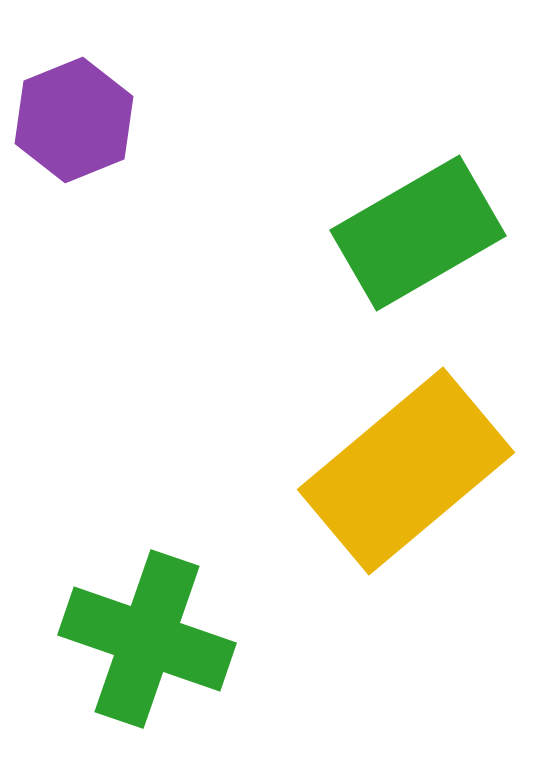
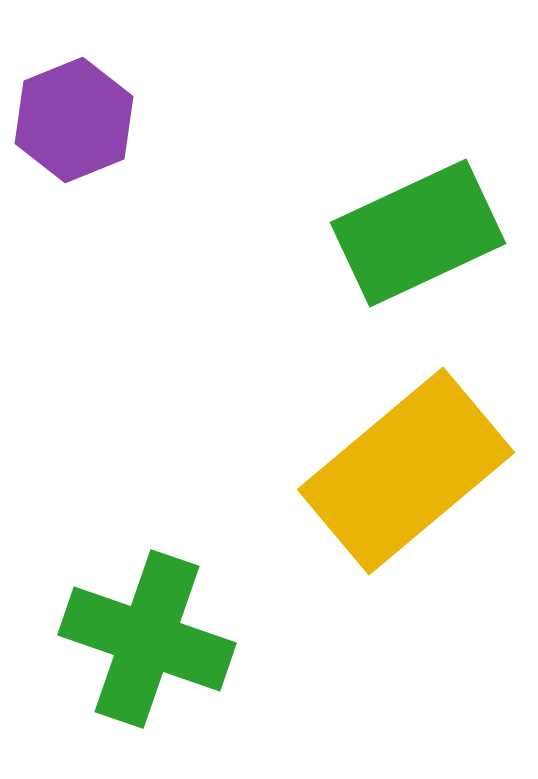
green rectangle: rotated 5 degrees clockwise
